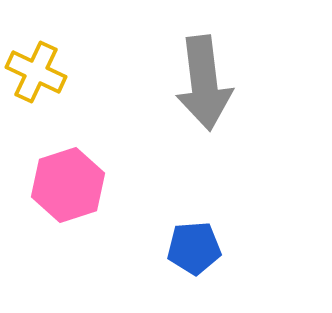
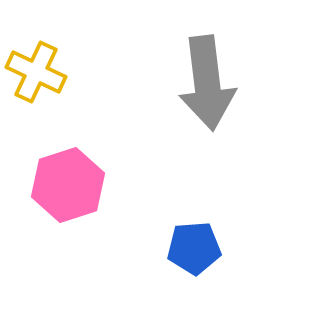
gray arrow: moved 3 px right
